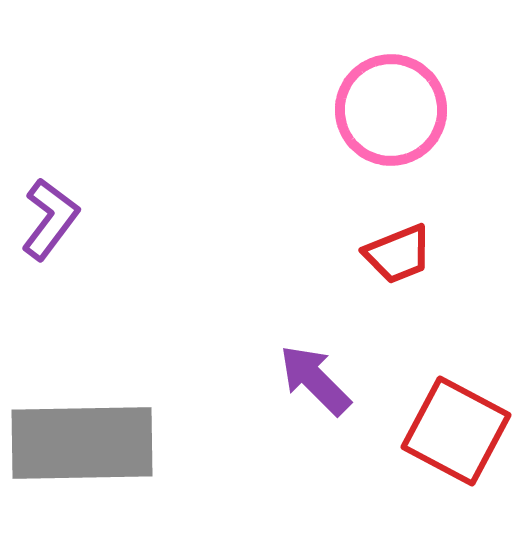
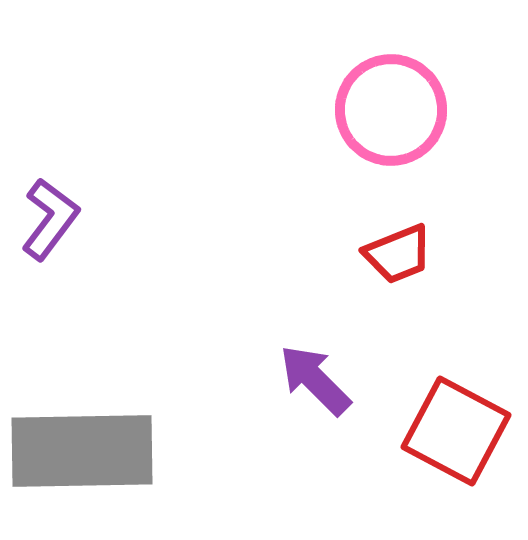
gray rectangle: moved 8 px down
